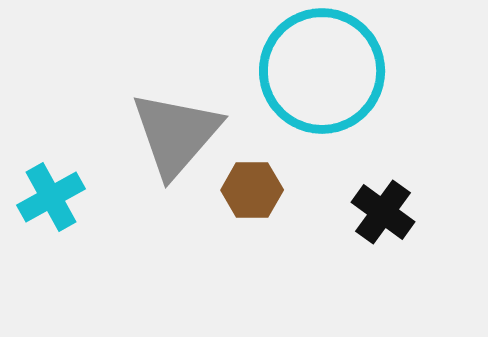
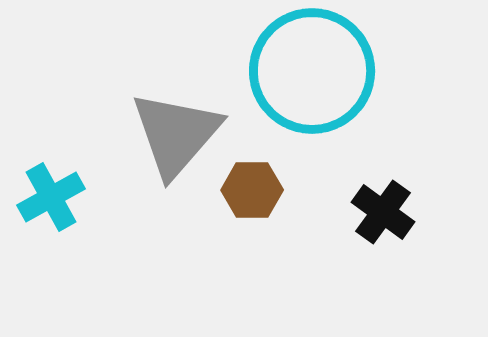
cyan circle: moved 10 px left
